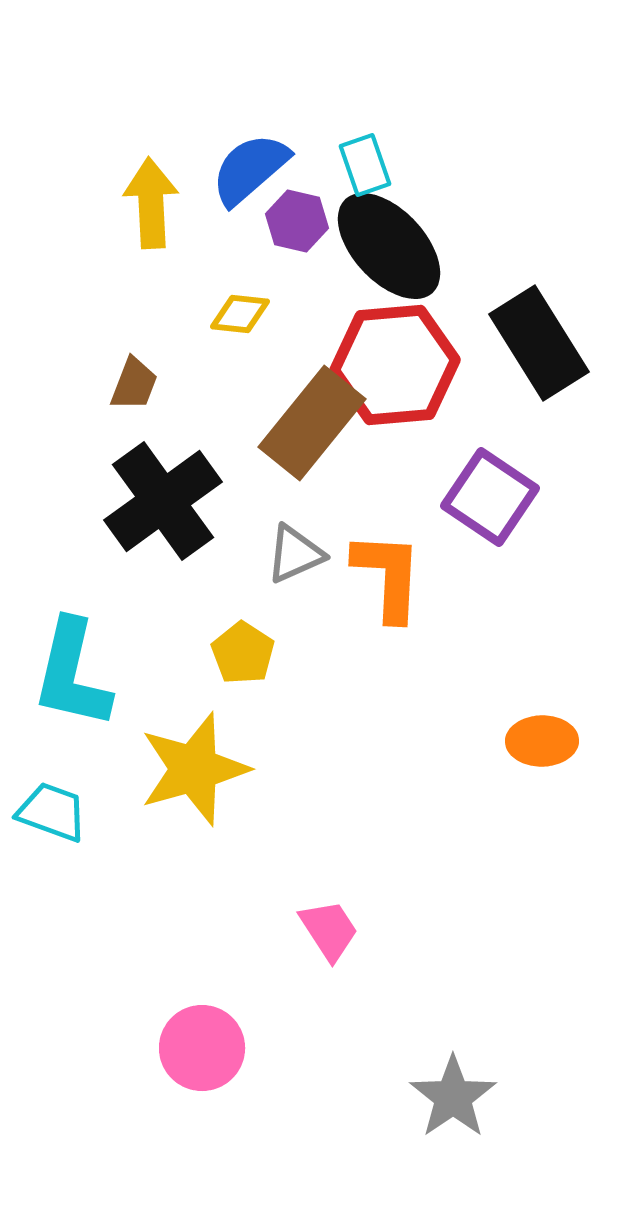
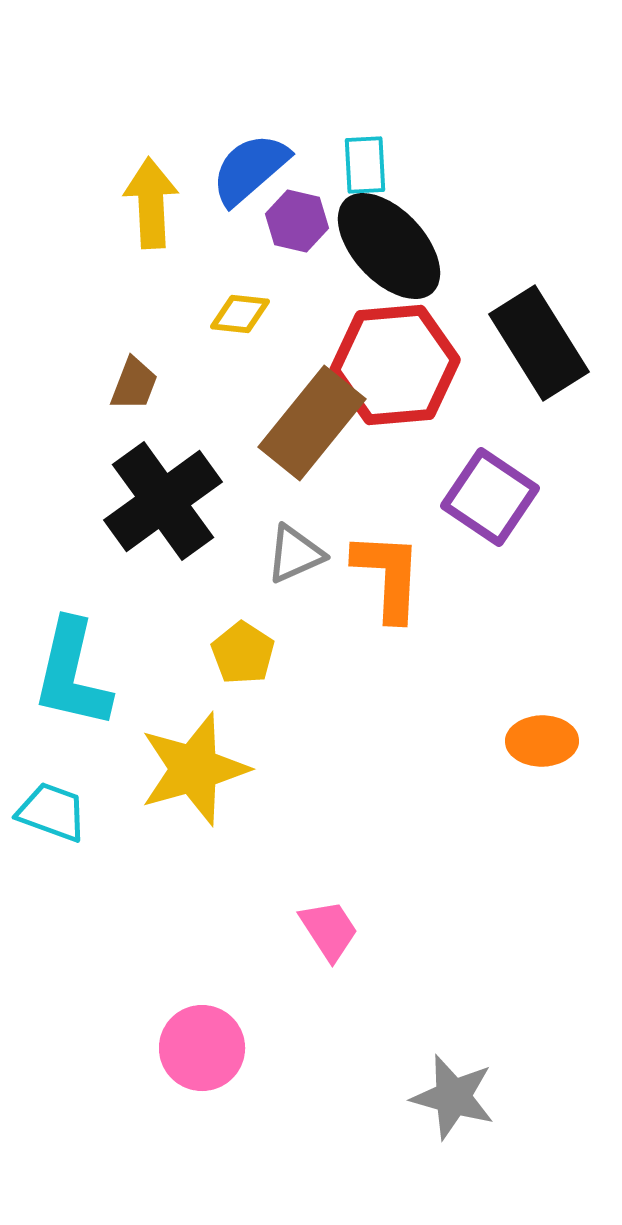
cyan rectangle: rotated 16 degrees clockwise
gray star: rotated 22 degrees counterclockwise
